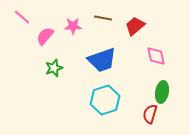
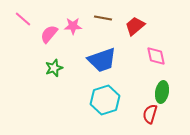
pink line: moved 1 px right, 2 px down
pink semicircle: moved 4 px right, 2 px up
